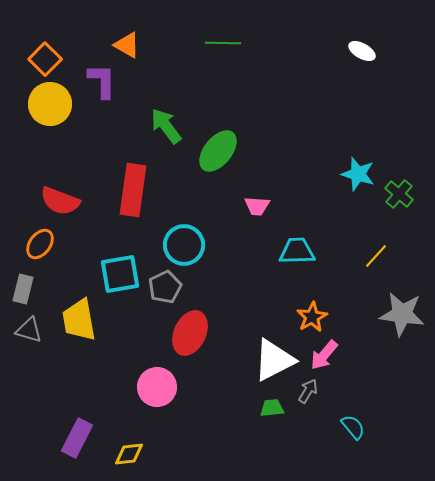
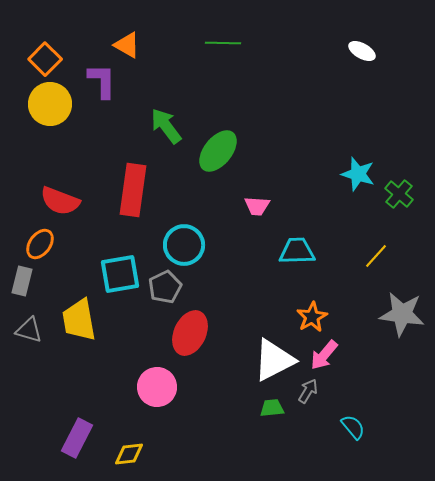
gray rectangle: moved 1 px left, 8 px up
